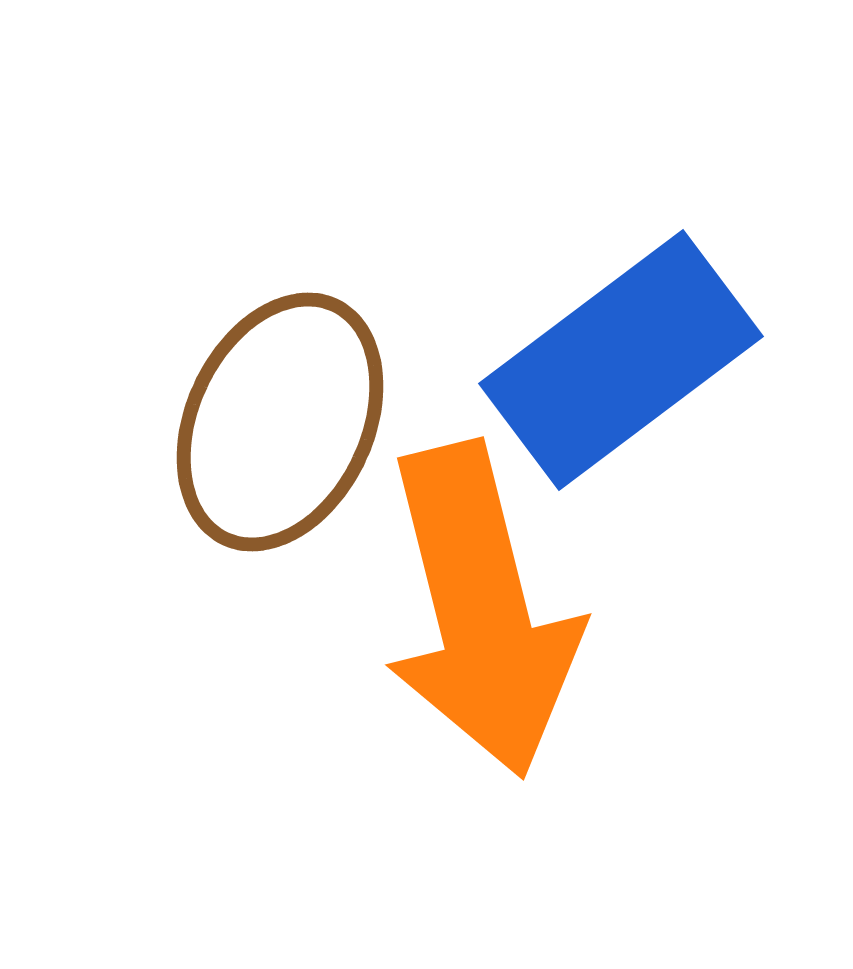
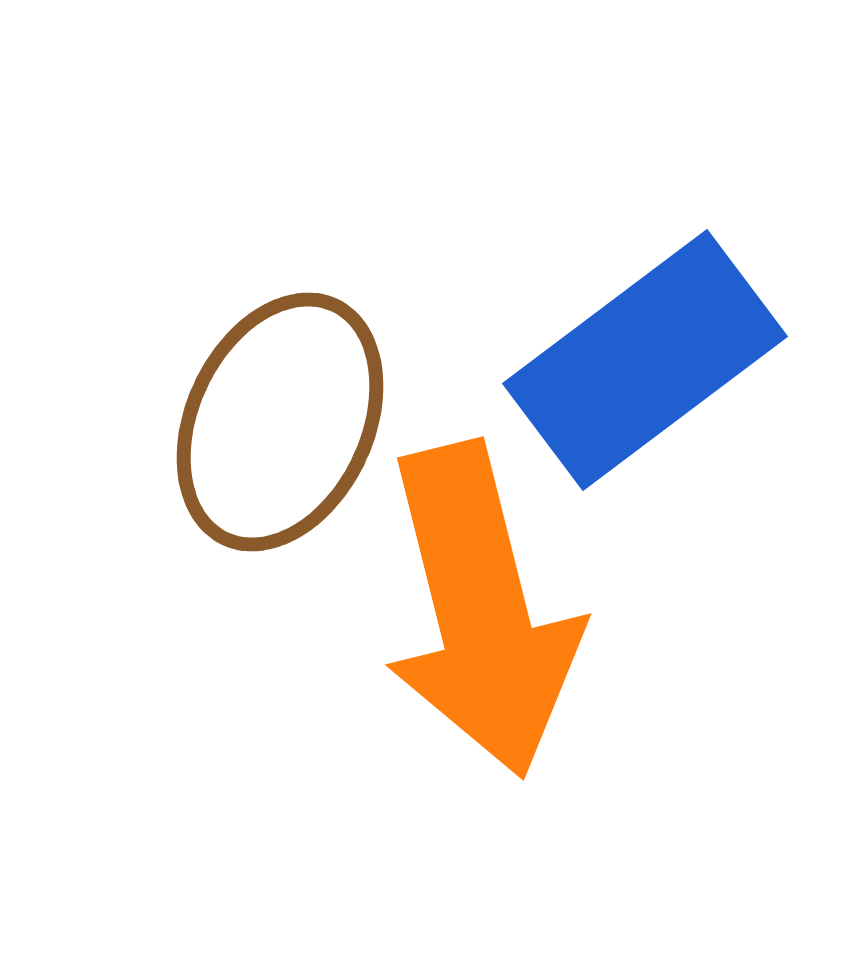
blue rectangle: moved 24 px right
